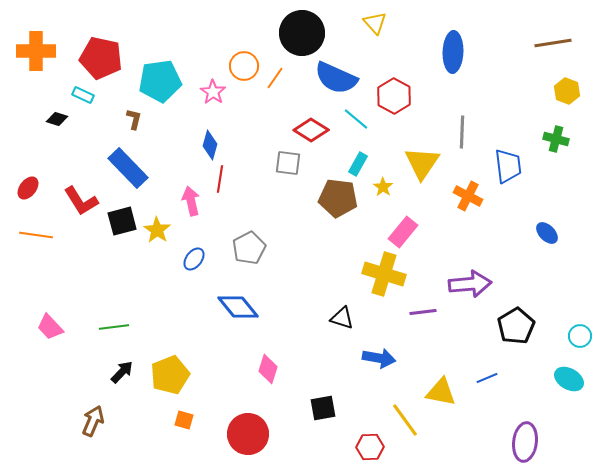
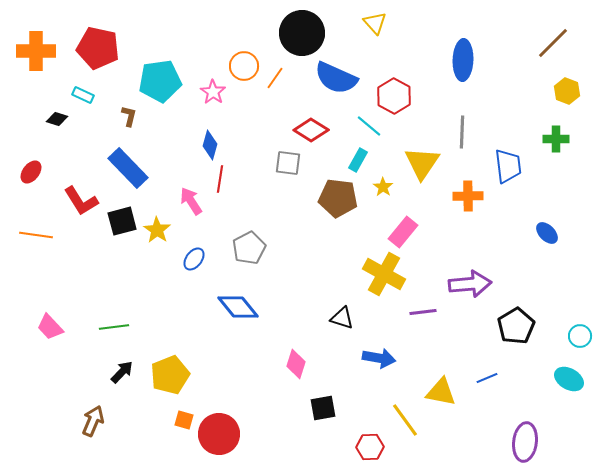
brown line at (553, 43): rotated 36 degrees counterclockwise
blue ellipse at (453, 52): moved 10 px right, 8 px down
red pentagon at (101, 58): moved 3 px left, 10 px up
brown L-shape at (134, 119): moved 5 px left, 3 px up
cyan line at (356, 119): moved 13 px right, 7 px down
green cross at (556, 139): rotated 15 degrees counterclockwise
cyan rectangle at (358, 164): moved 4 px up
red ellipse at (28, 188): moved 3 px right, 16 px up
orange cross at (468, 196): rotated 28 degrees counterclockwise
pink arrow at (191, 201): rotated 20 degrees counterclockwise
yellow cross at (384, 274): rotated 12 degrees clockwise
pink diamond at (268, 369): moved 28 px right, 5 px up
red circle at (248, 434): moved 29 px left
